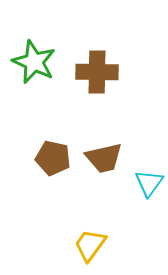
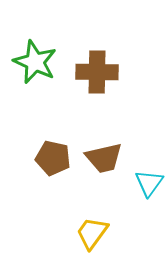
green star: moved 1 px right
yellow trapezoid: moved 2 px right, 12 px up
